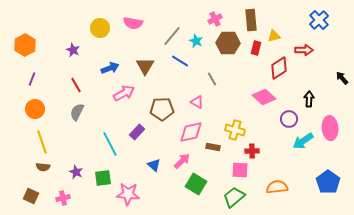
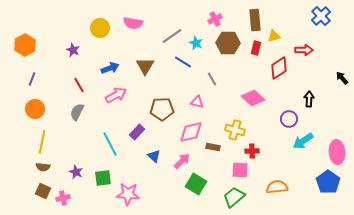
brown rectangle at (251, 20): moved 4 px right
blue cross at (319, 20): moved 2 px right, 4 px up
gray line at (172, 36): rotated 15 degrees clockwise
cyan star at (196, 41): moved 2 px down
blue line at (180, 61): moved 3 px right, 1 px down
red line at (76, 85): moved 3 px right
pink arrow at (124, 93): moved 8 px left, 2 px down
pink diamond at (264, 97): moved 11 px left, 1 px down
pink triangle at (197, 102): rotated 16 degrees counterclockwise
pink ellipse at (330, 128): moved 7 px right, 24 px down
yellow line at (42, 142): rotated 30 degrees clockwise
blue triangle at (154, 165): moved 9 px up
brown square at (31, 196): moved 12 px right, 5 px up
